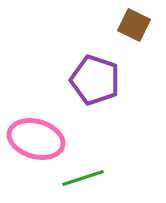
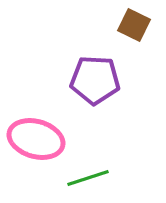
purple pentagon: rotated 15 degrees counterclockwise
green line: moved 5 px right
